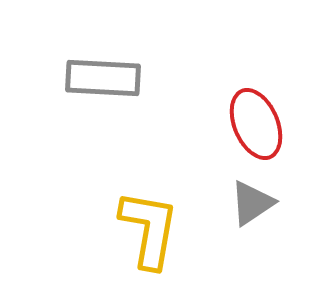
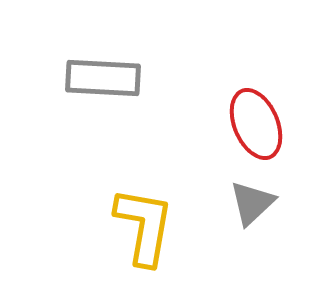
gray triangle: rotated 9 degrees counterclockwise
yellow L-shape: moved 5 px left, 3 px up
